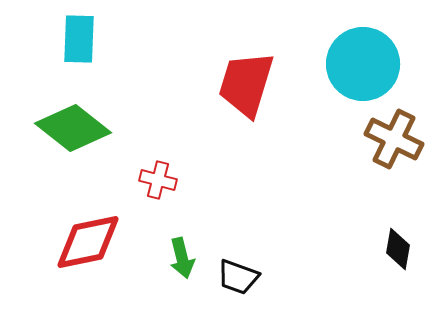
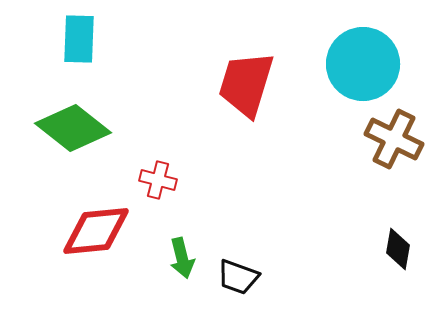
red diamond: moved 8 px right, 11 px up; rotated 6 degrees clockwise
